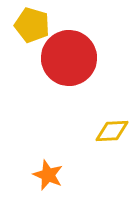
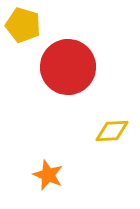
yellow pentagon: moved 9 px left
red circle: moved 1 px left, 9 px down
